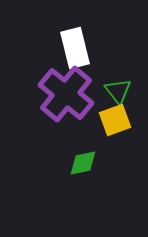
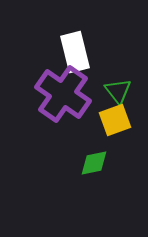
white rectangle: moved 4 px down
purple cross: moved 3 px left; rotated 4 degrees counterclockwise
green diamond: moved 11 px right
